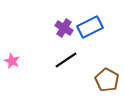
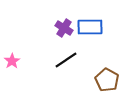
blue rectangle: rotated 25 degrees clockwise
pink star: rotated 14 degrees clockwise
